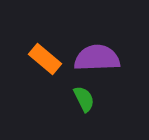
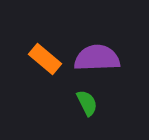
green semicircle: moved 3 px right, 4 px down
